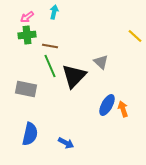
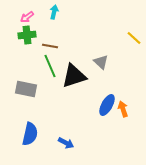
yellow line: moved 1 px left, 2 px down
black triangle: rotated 28 degrees clockwise
